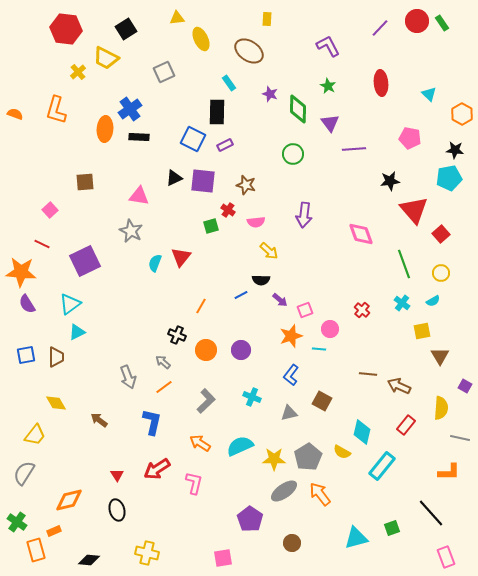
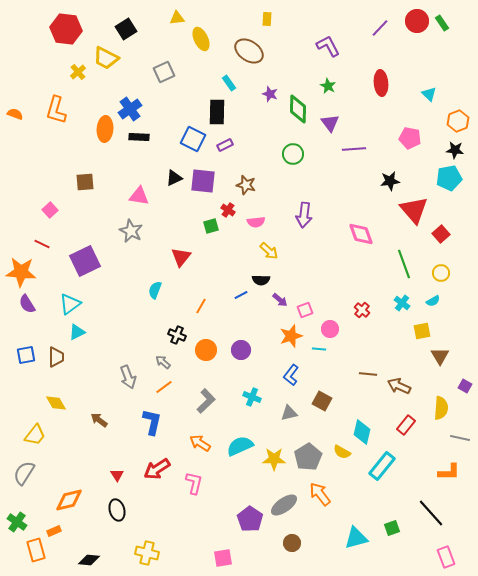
orange hexagon at (462, 114): moved 4 px left, 7 px down; rotated 10 degrees clockwise
cyan semicircle at (155, 263): moved 27 px down
gray ellipse at (284, 491): moved 14 px down
